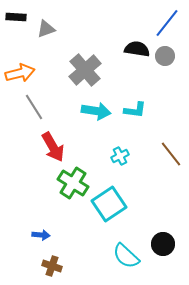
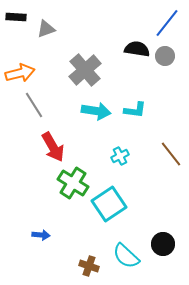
gray line: moved 2 px up
brown cross: moved 37 px right
